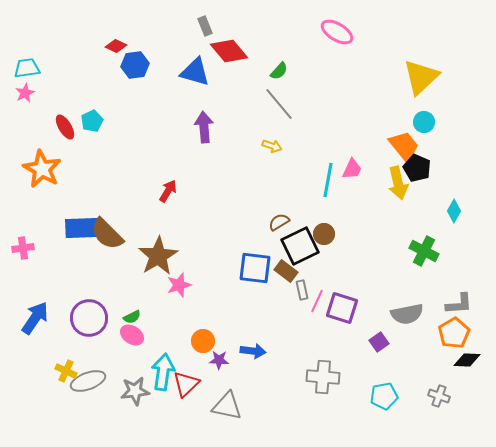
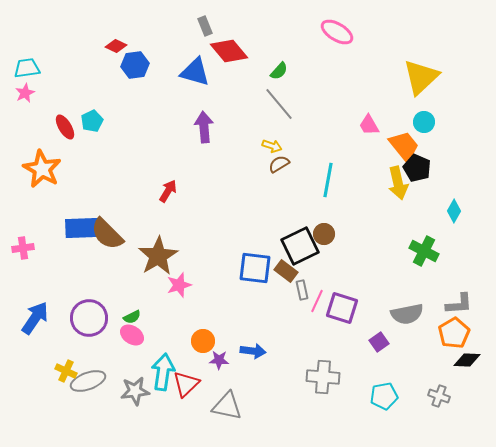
pink trapezoid at (352, 169): moved 17 px right, 44 px up; rotated 125 degrees clockwise
brown semicircle at (279, 222): moved 58 px up
